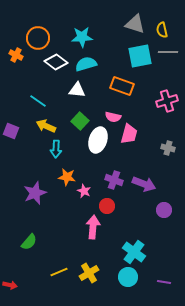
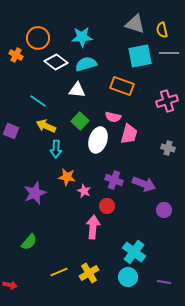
gray line: moved 1 px right, 1 px down
